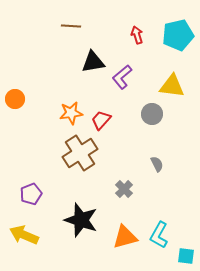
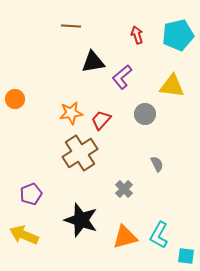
gray circle: moved 7 px left
